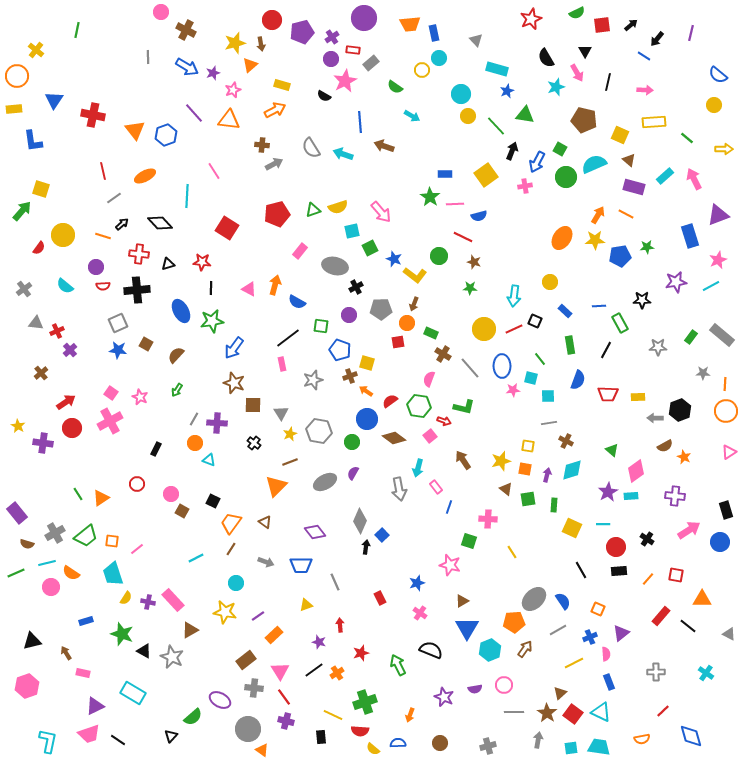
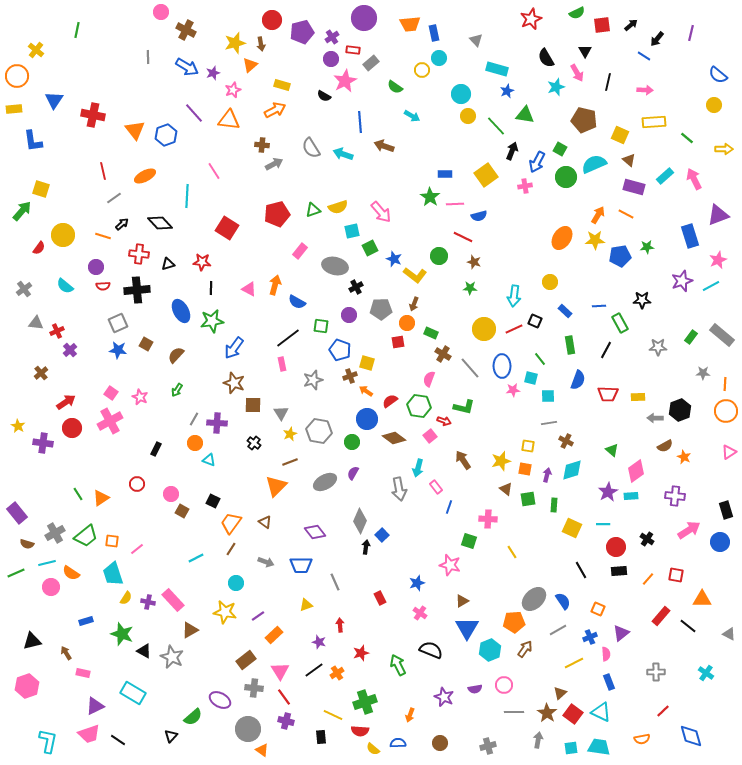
purple star at (676, 282): moved 6 px right, 1 px up; rotated 10 degrees counterclockwise
